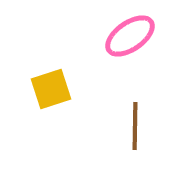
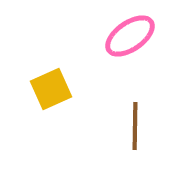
yellow square: rotated 6 degrees counterclockwise
